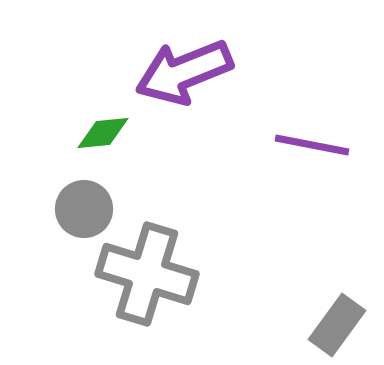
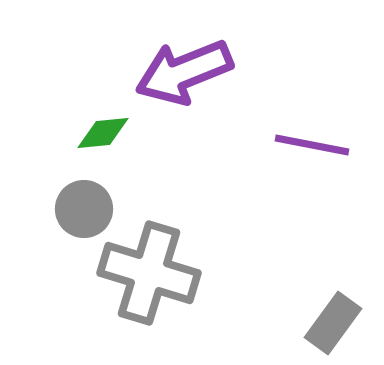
gray cross: moved 2 px right, 1 px up
gray rectangle: moved 4 px left, 2 px up
